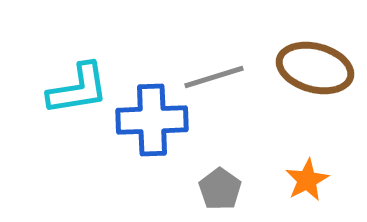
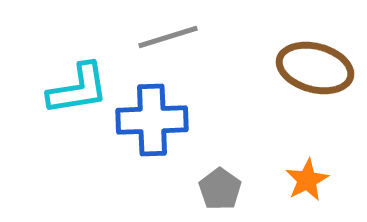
gray line: moved 46 px left, 40 px up
